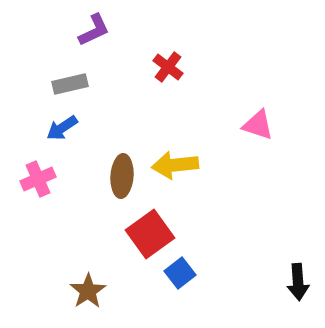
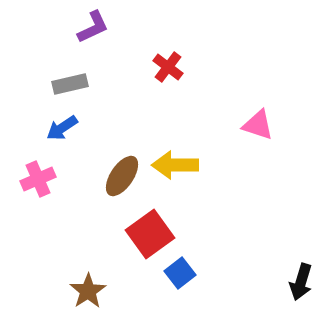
purple L-shape: moved 1 px left, 3 px up
yellow arrow: rotated 6 degrees clockwise
brown ellipse: rotated 30 degrees clockwise
black arrow: moved 3 px right; rotated 21 degrees clockwise
